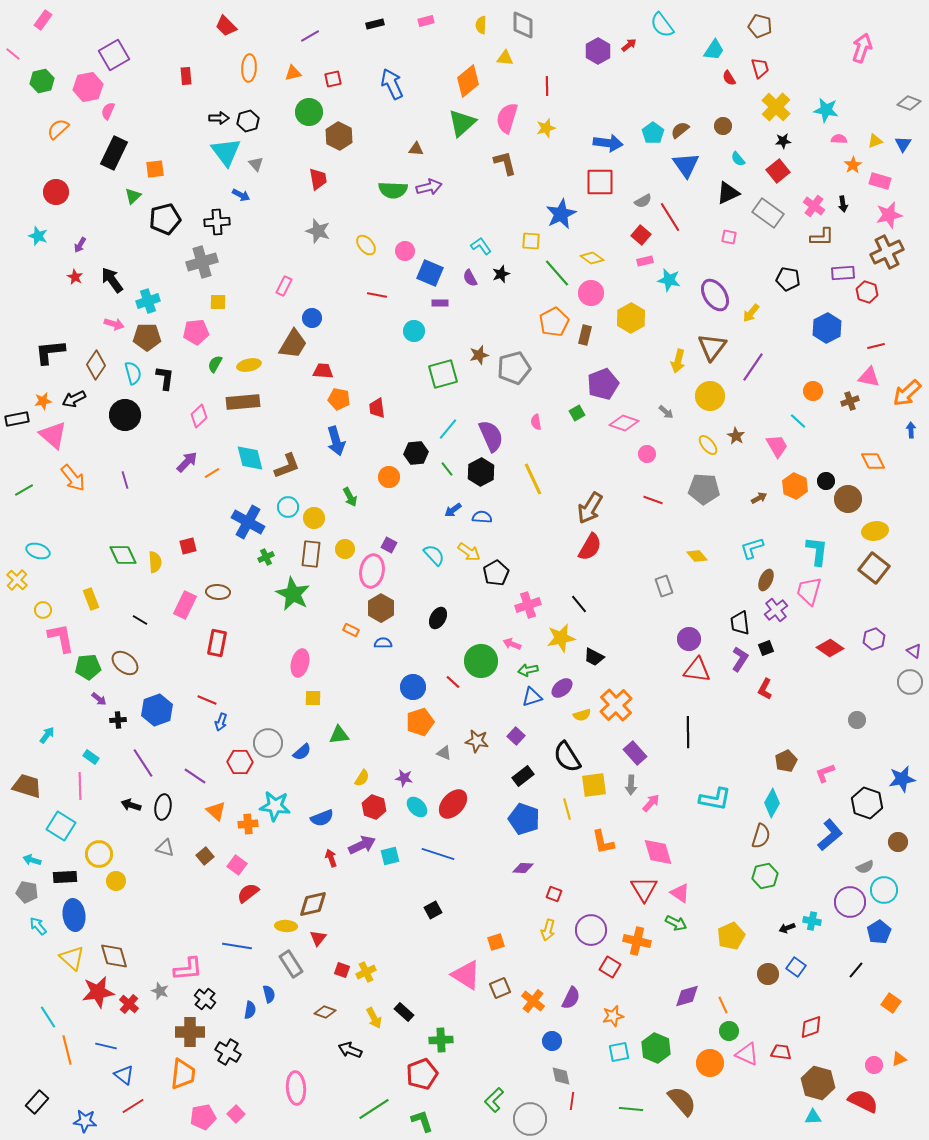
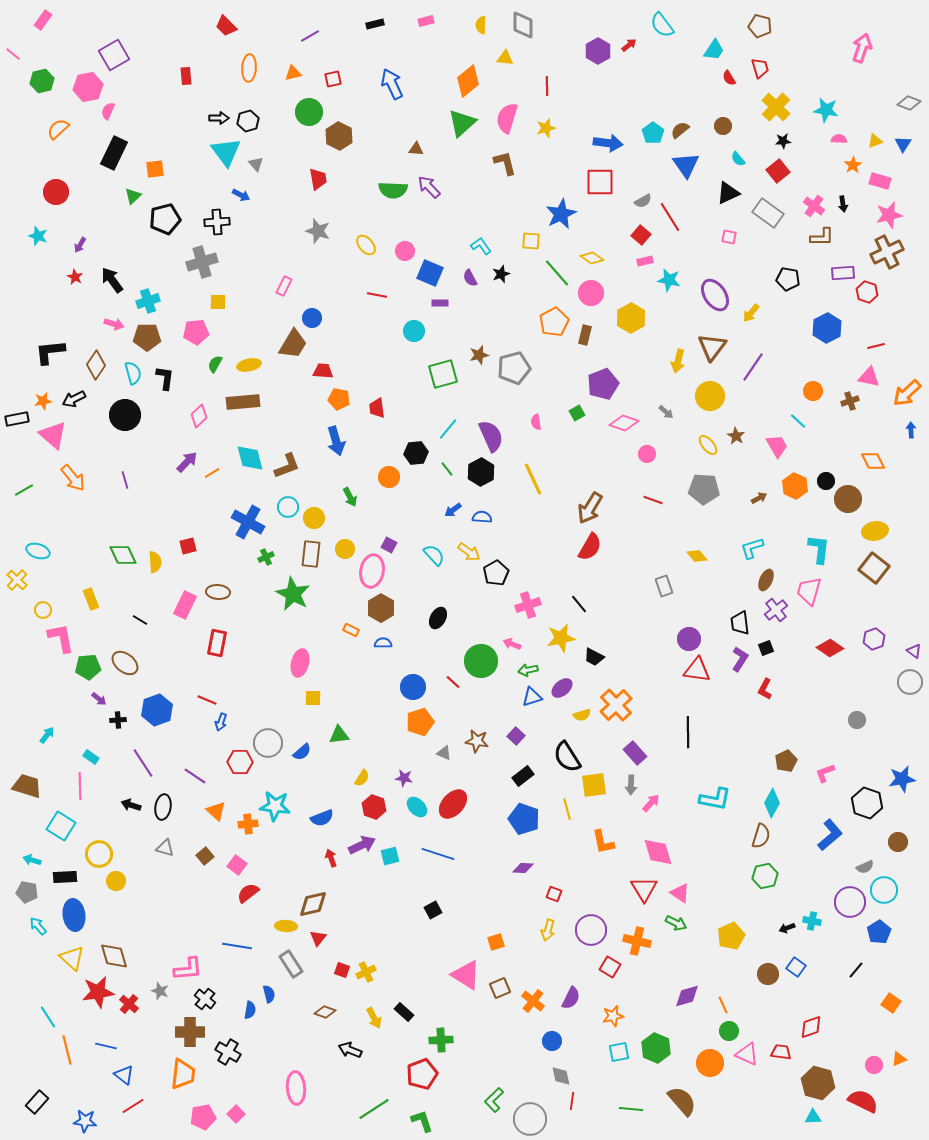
purple arrow at (429, 187): rotated 120 degrees counterclockwise
cyan L-shape at (817, 551): moved 2 px right, 2 px up
